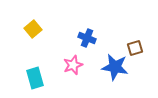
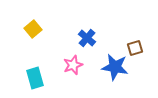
blue cross: rotated 18 degrees clockwise
